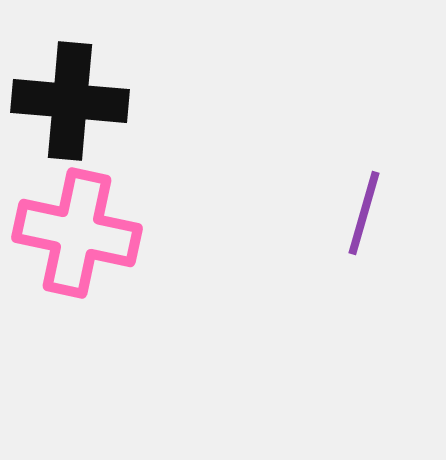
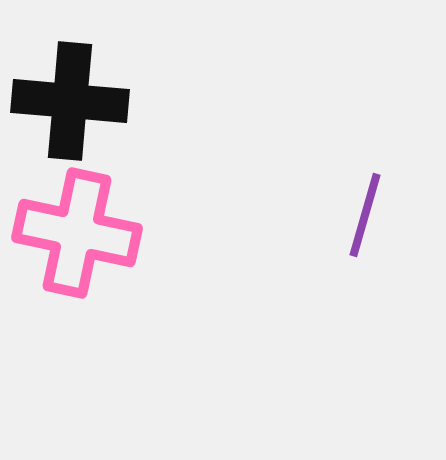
purple line: moved 1 px right, 2 px down
